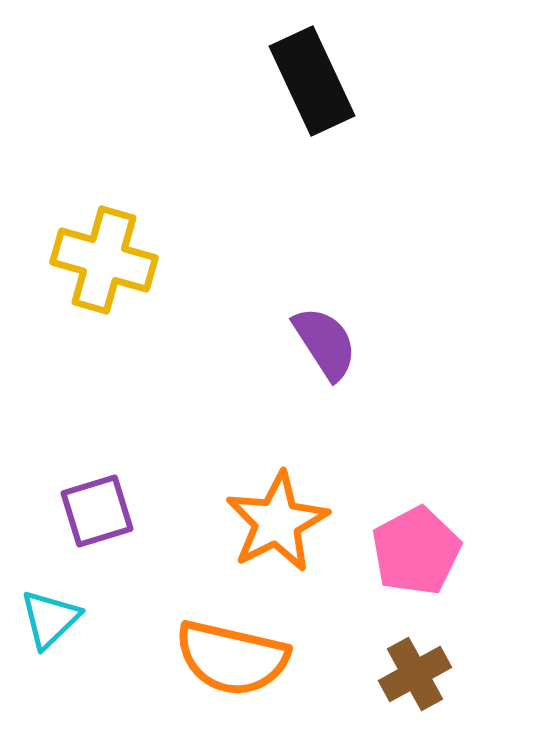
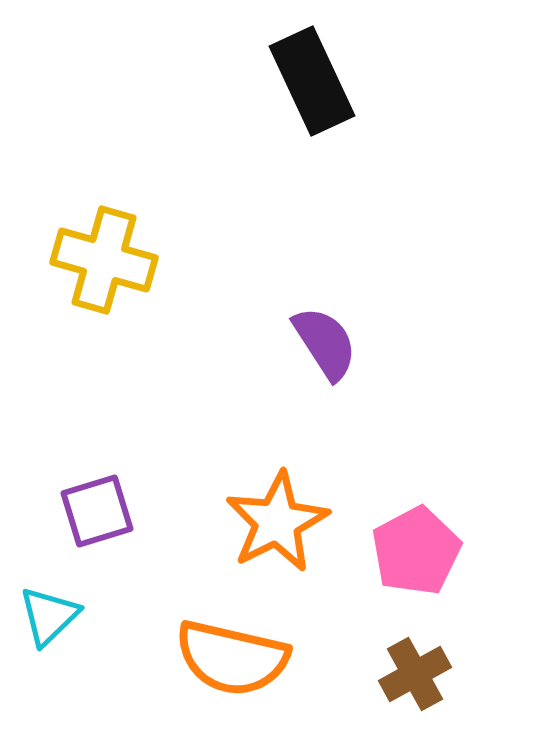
cyan triangle: moved 1 px left, 3 px up
